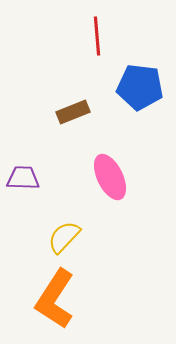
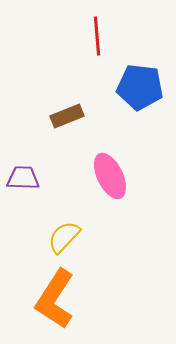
brown rectangle: moved 6 px left, 4 px down
pink ellipse: moved 1 px up
